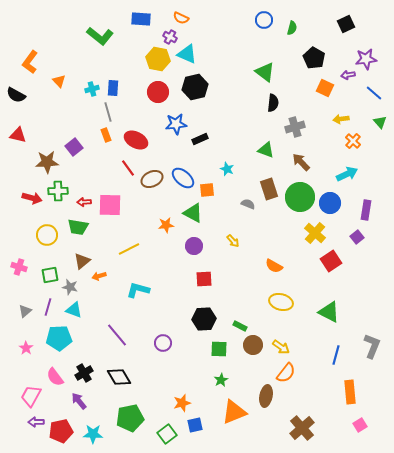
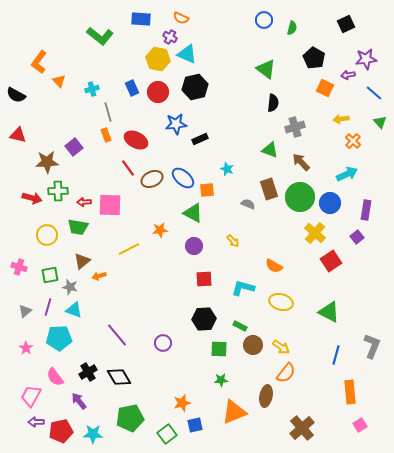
orange L-shape at (30, 62): moved 9 px right
green triangle at (265, 72): moved 1 px right, 3 px up
blue rectangle at (113, 88): moved 19 px right; rotated 28 degrees counterclockwise
green triangle at (266, 150): moved 4 px right
orange star at (166, 225): moved 6 px left, 5 px down
cyan L-shape at (138, 290): moved 105 px right, 2 px up
black cross at (84, 373): moved 4 px right, 1 px up
green star at (221, 380): rotated 24 degrees clockwise
